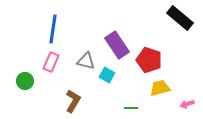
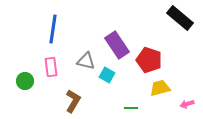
pink rectangle: moved 5 px down; rotated 30 degrees counterclockwise
